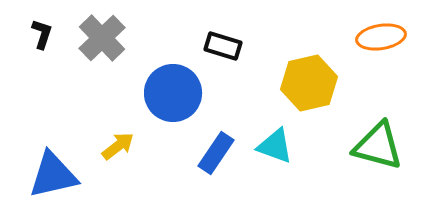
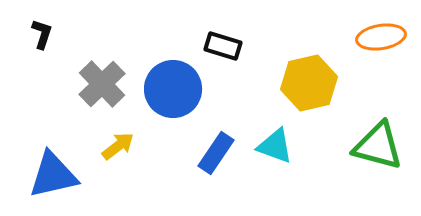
gray cross: moved 46 px down
blue circle: moved 4 px up
